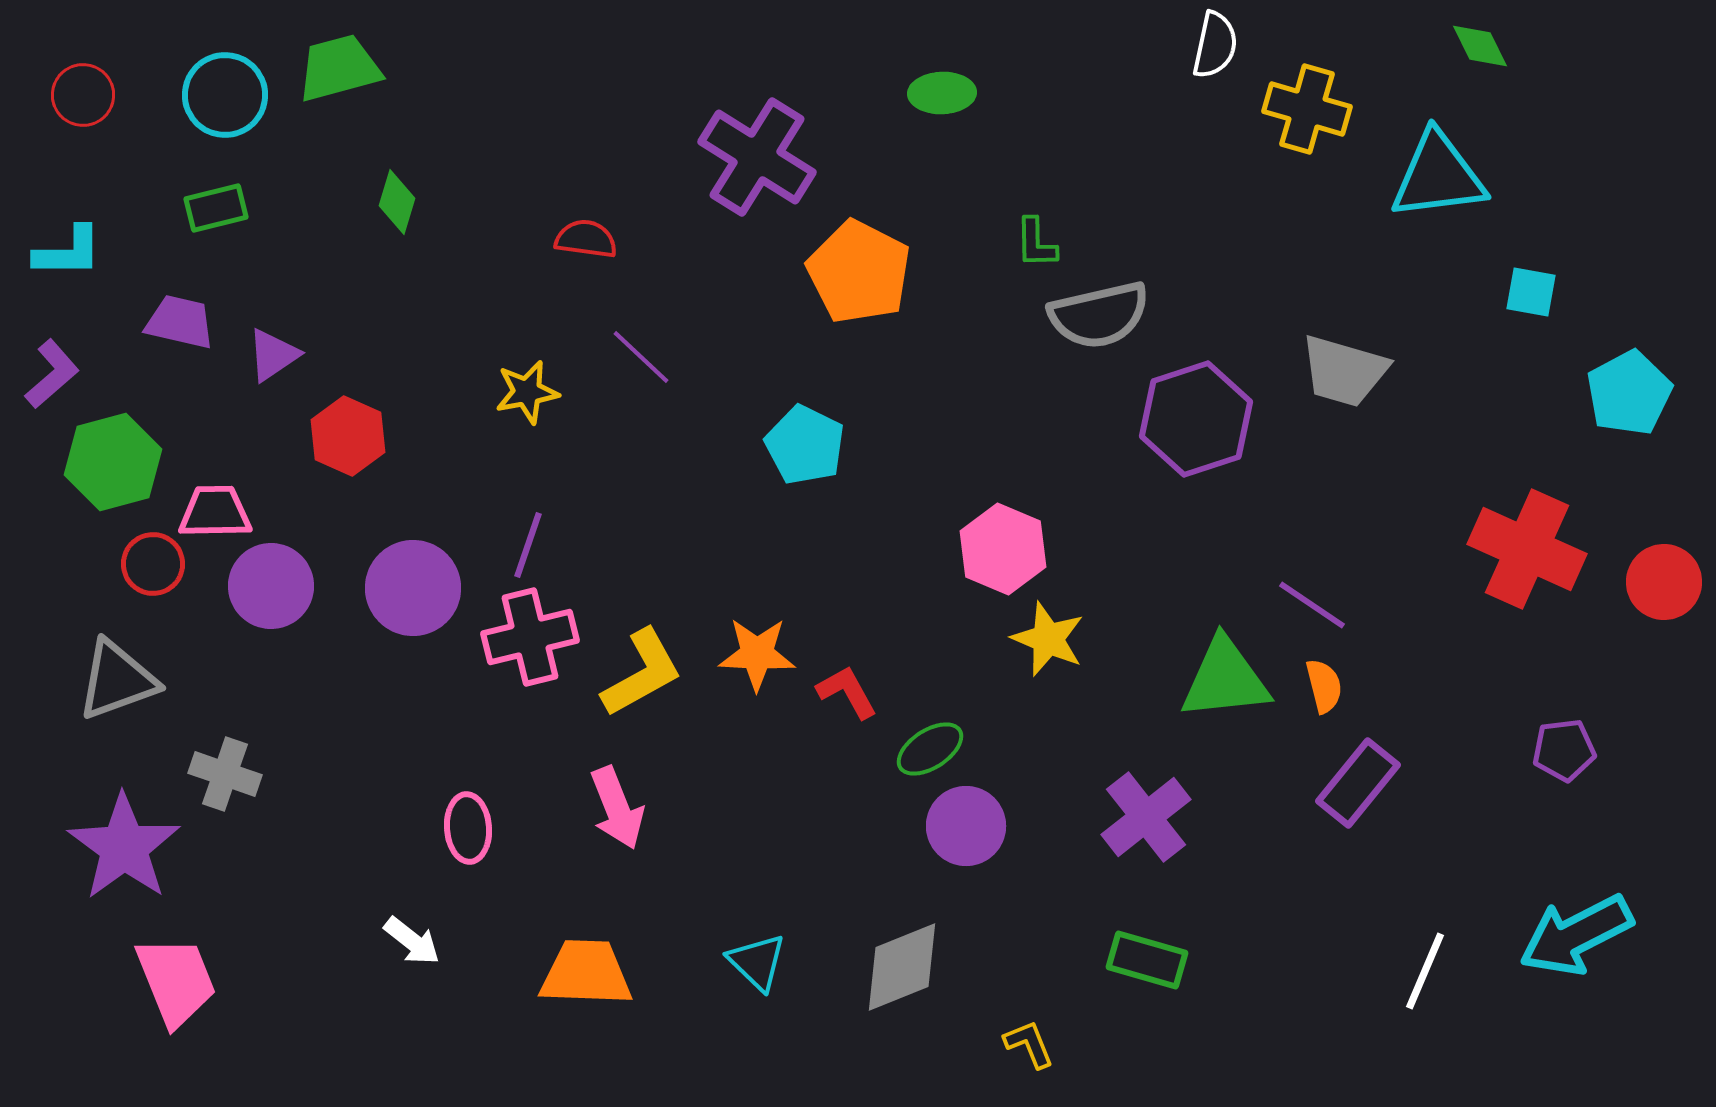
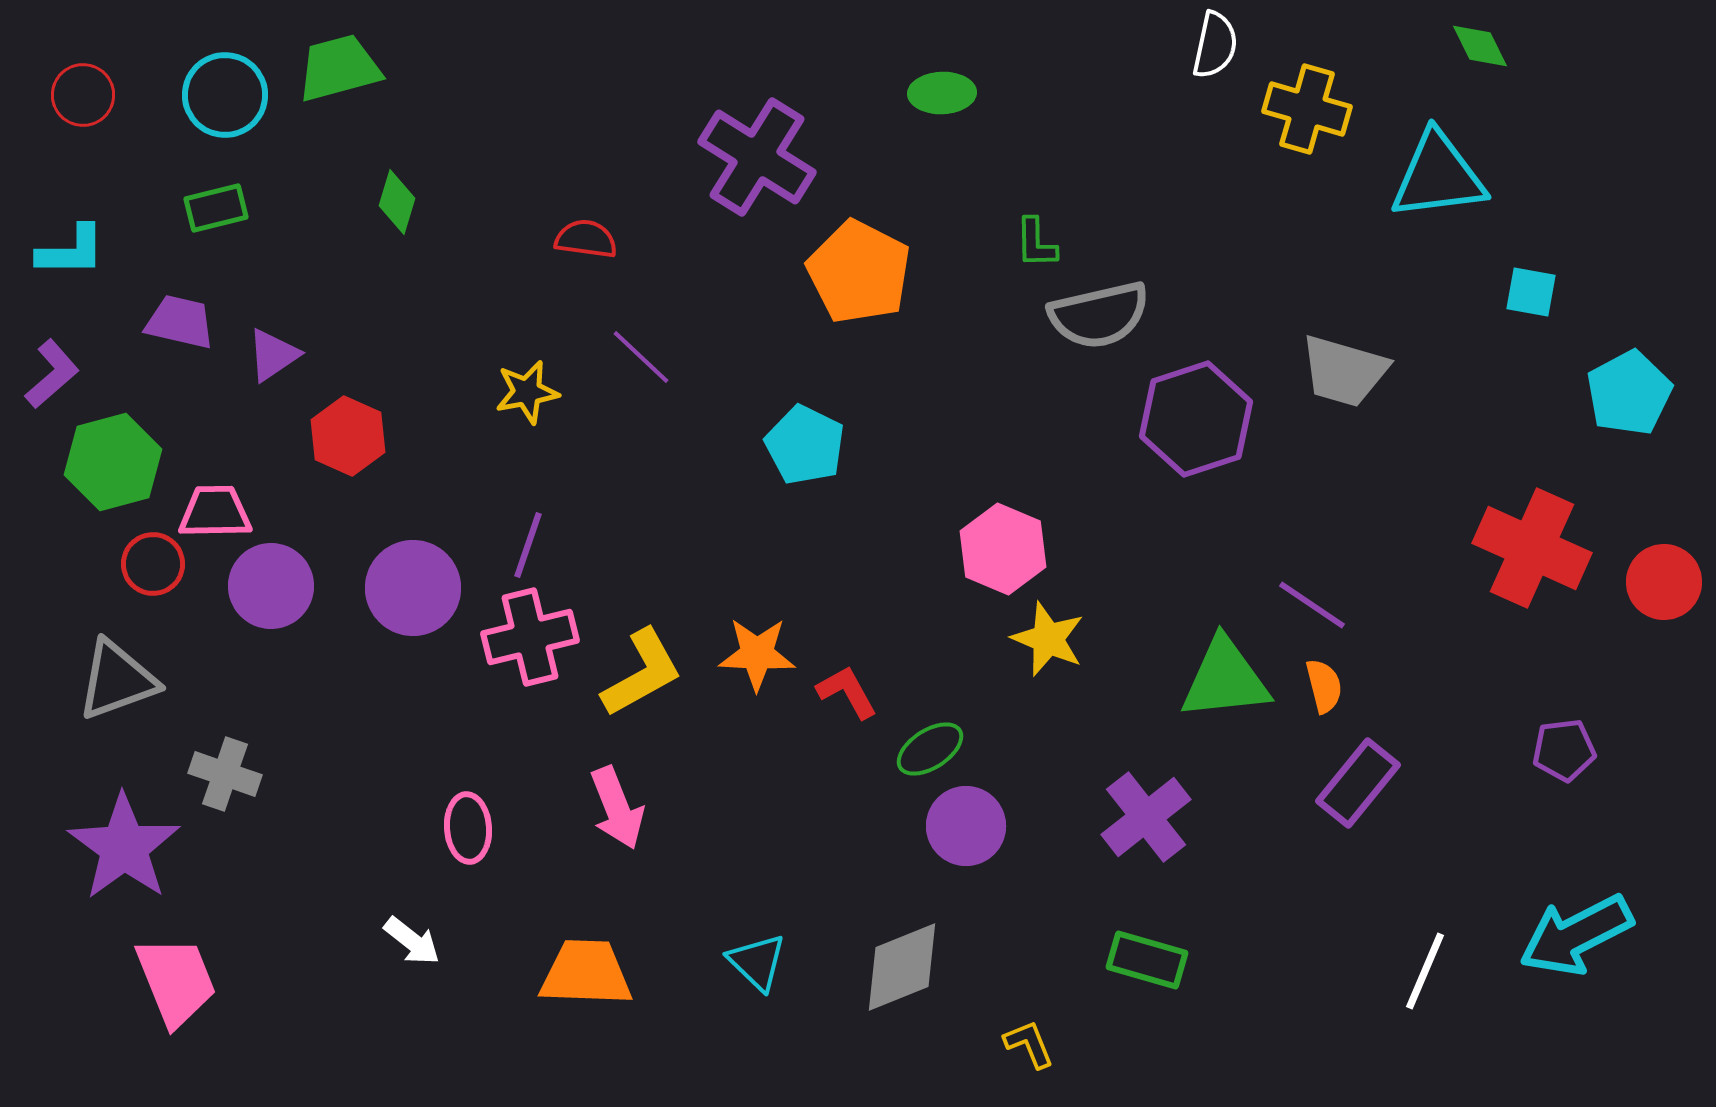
cyan L-shape at (68, 252): moved 3 px right, 1 px up
red cross at (1527, 549): moved 5 px right, 1 px up
